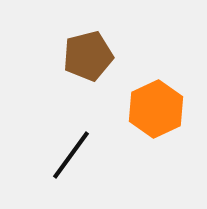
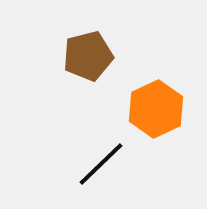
black line: moved 30 px right, 9 px down; rotated 10 degrees clockwise
